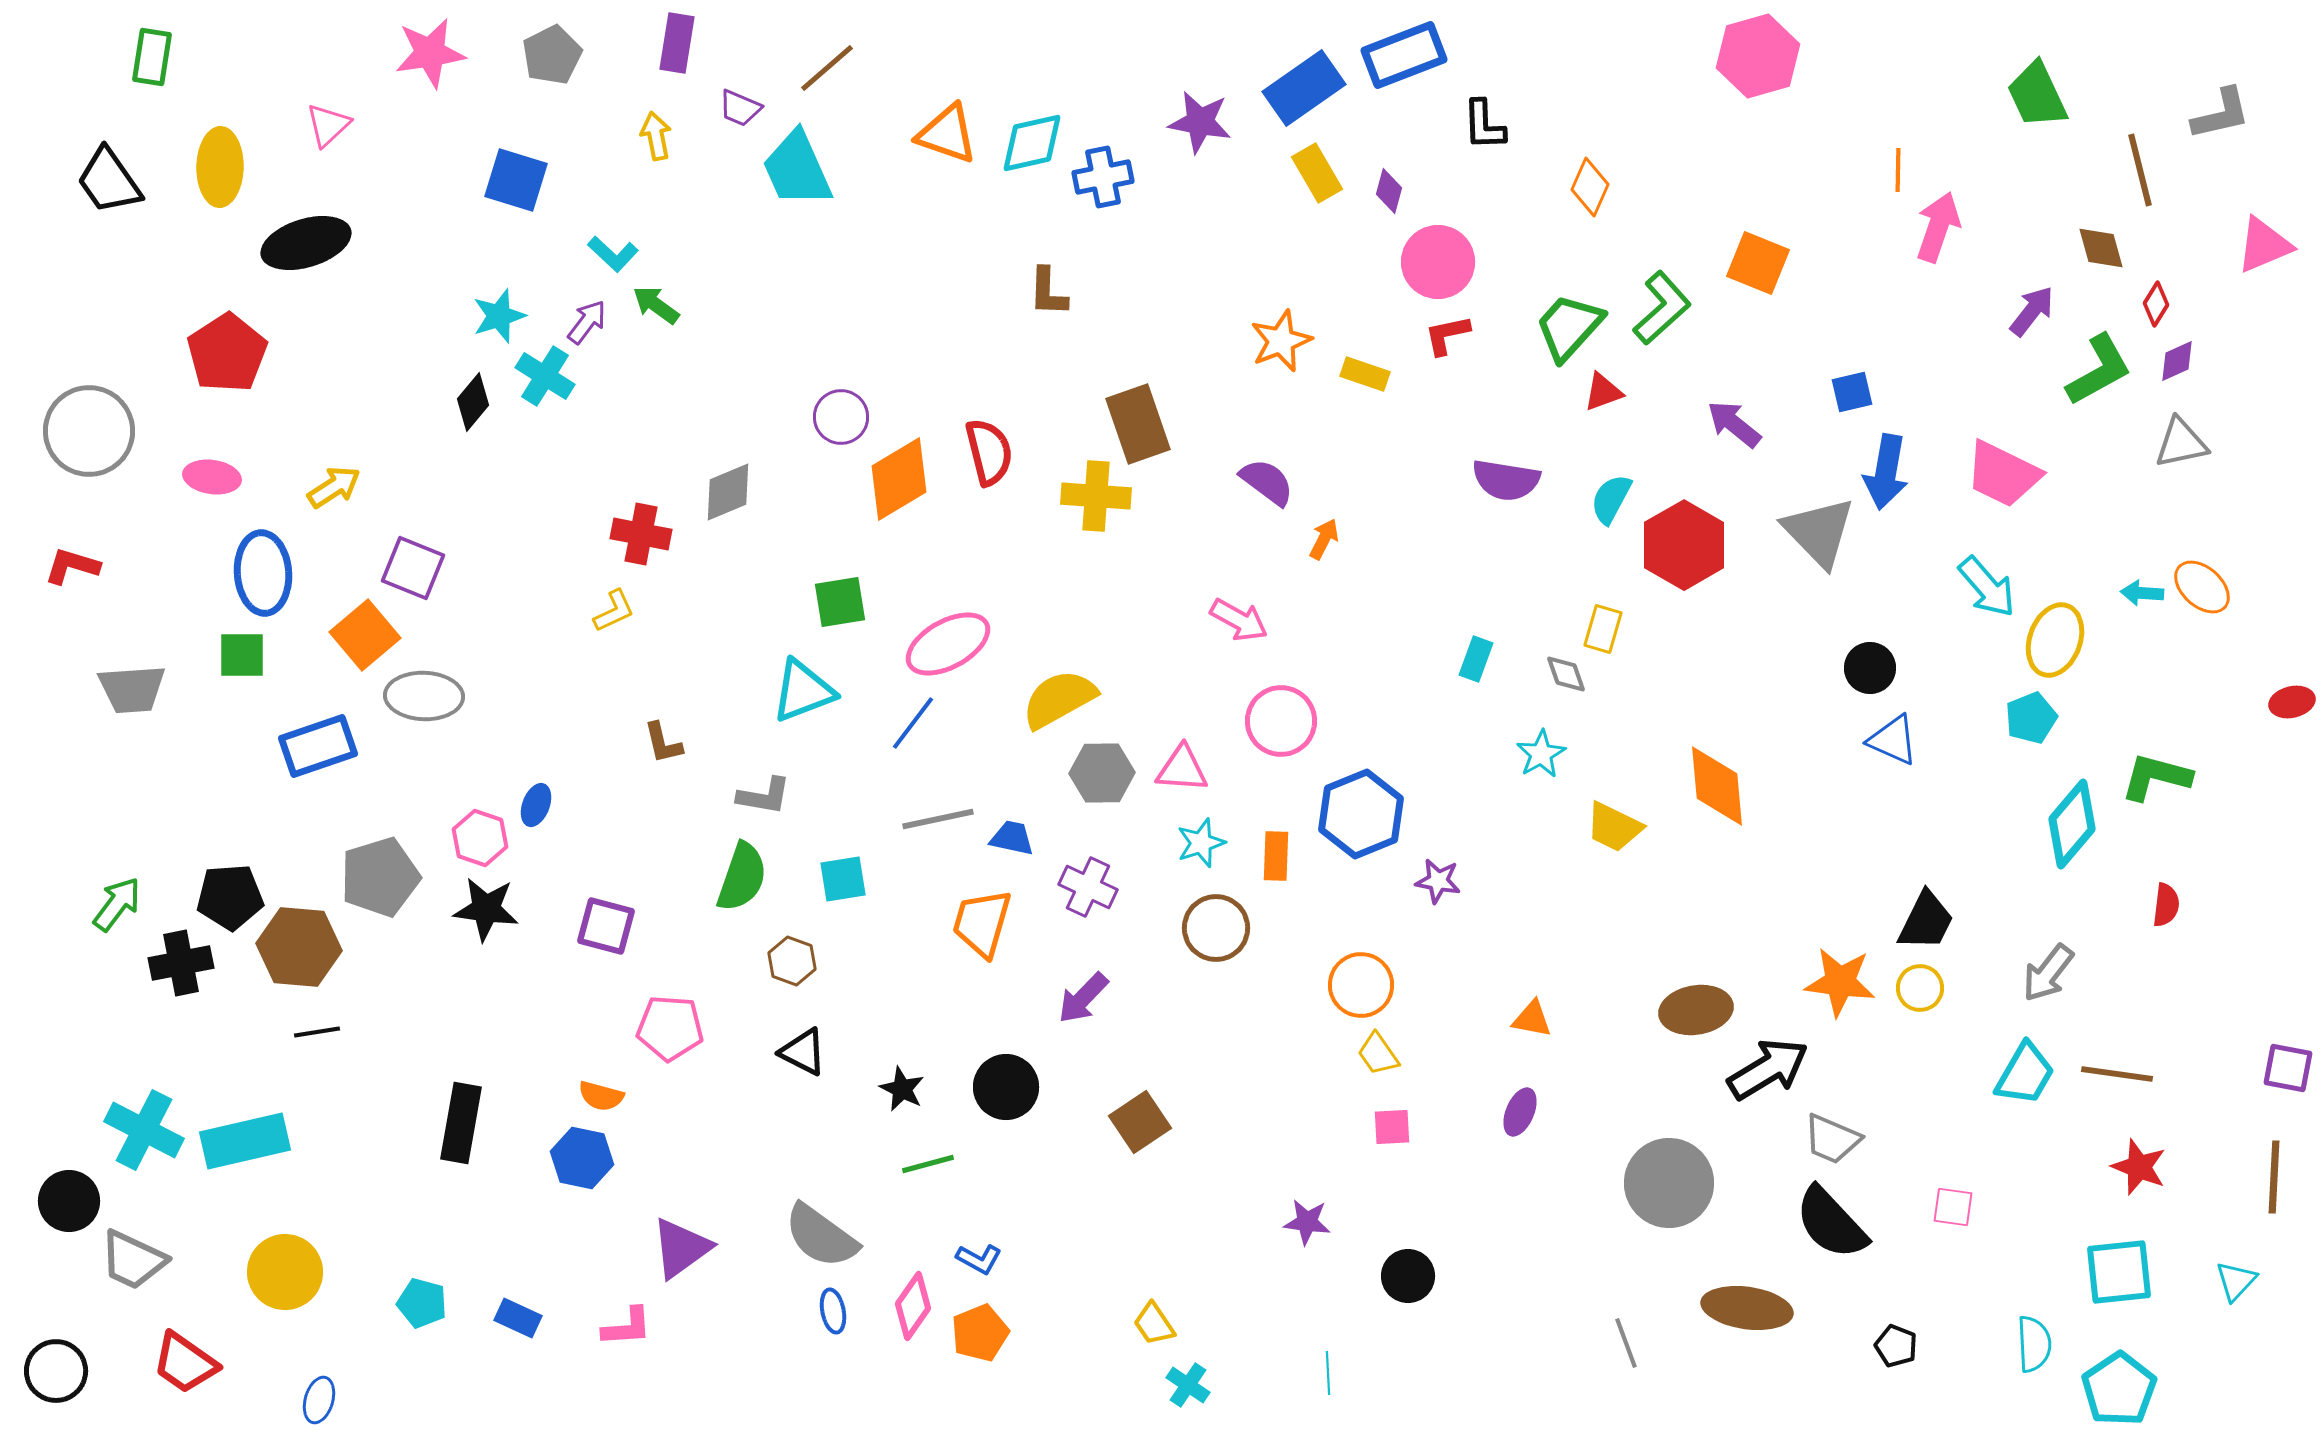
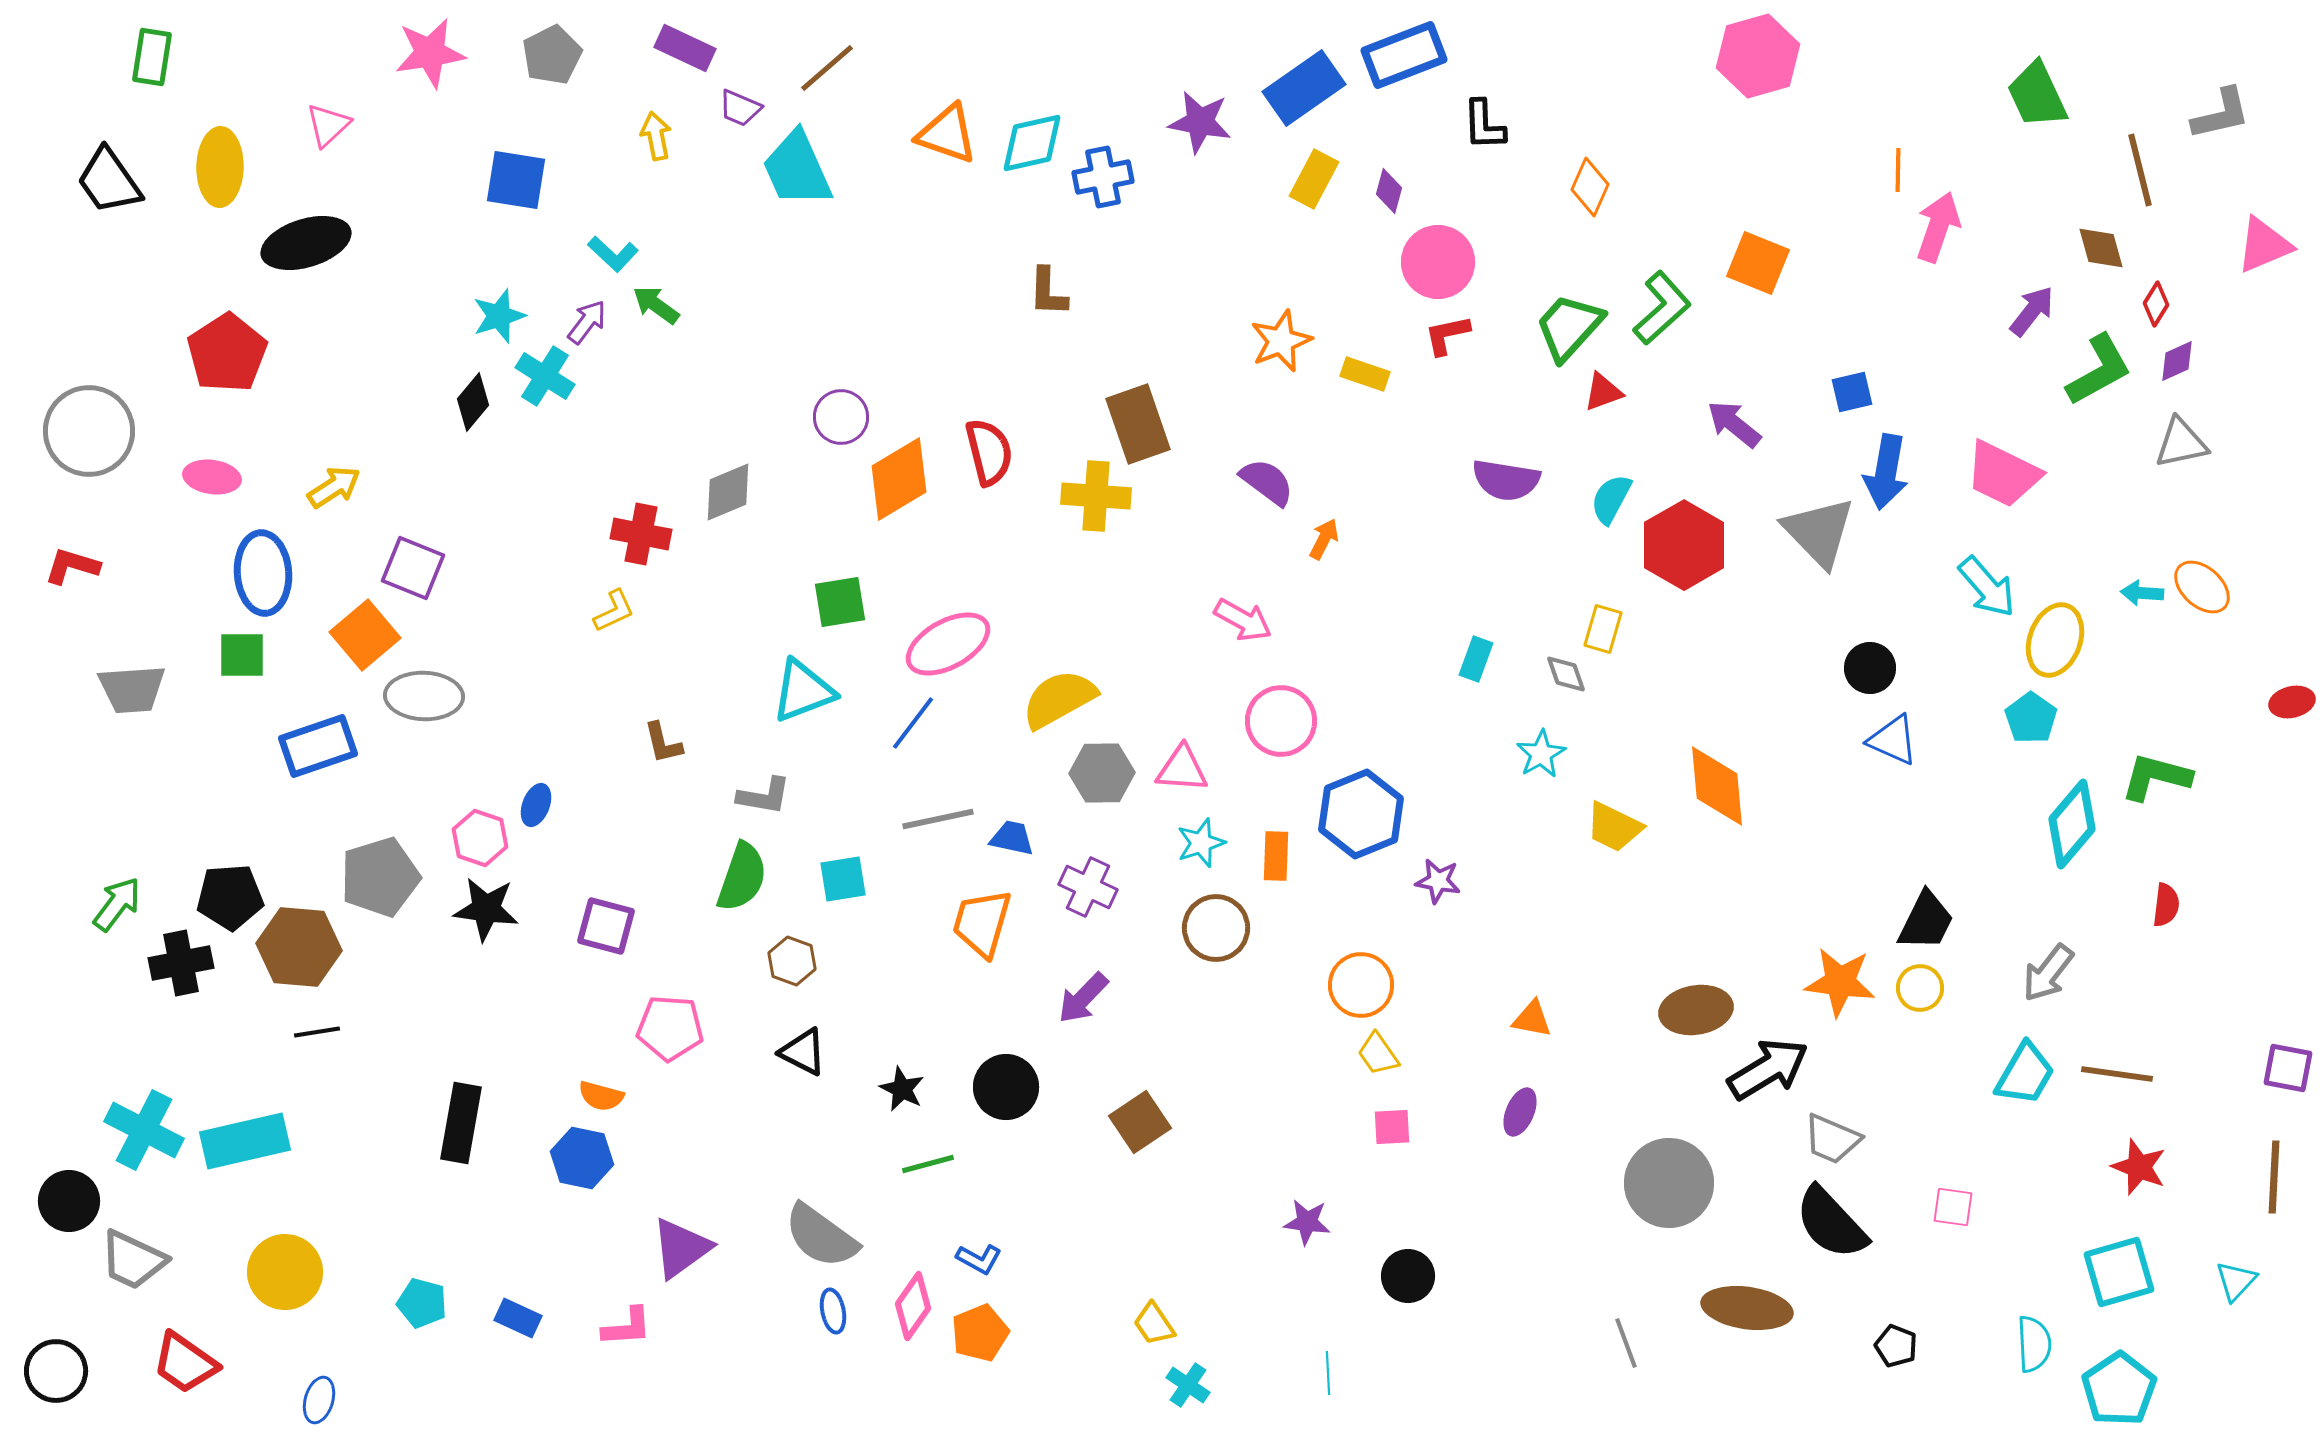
purple rectangle at (677, 43): moved 8 px right, 5 px down; rotated 74 degrees counterclockwise
yellow rectangle at (1317, 173): moved 3 px left, 6 px down; rotated 58 degrees clockwise
blue square at (516, 180): rotated 8 degrees counterclockwise
pink arrow at (1239, 620): moved 4 px right
cyan pentagon at (2031, 718): rotated 15 degrees counterclockwise
cyan square at (2119, 1272): rotated 10 degrees counterclockwise
